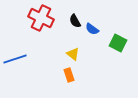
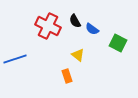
red cross: moved 7 px right, 8 px down
yellow triangle: moved 5 px right, 1 px down
orange rectangle: moved 2 px left, 1 px down
